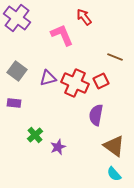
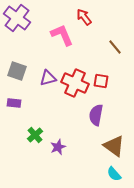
brown line: moved 10 px up; rotated 28 degrees clockwise
gray square: rotated 18 degrees counterclockwise
red square: rotated 35 degrees clockwise
